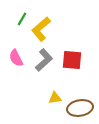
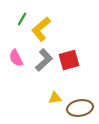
red square: moved 3 px left; rotated 20 degrees counterclockwise
